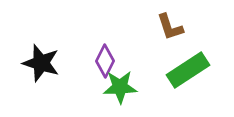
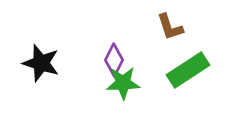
purple diamond: moved 9 px right, 1 px up
green star: moved 3 px right, 4 px up
